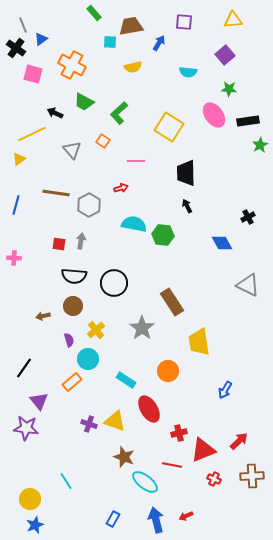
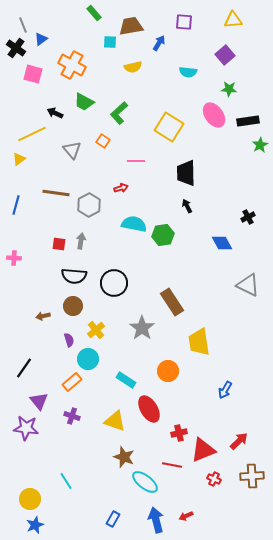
green hexagon at (163, 235): rotated 15 degrees counterclockwise
purple cross at (89, 424): moved 17 px left, 8 px up
